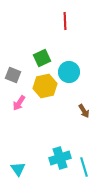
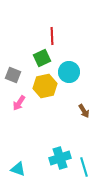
red line: moved 13 px left, 15 px down
cyan triangle: rotated 35 degrees counterclockwise
